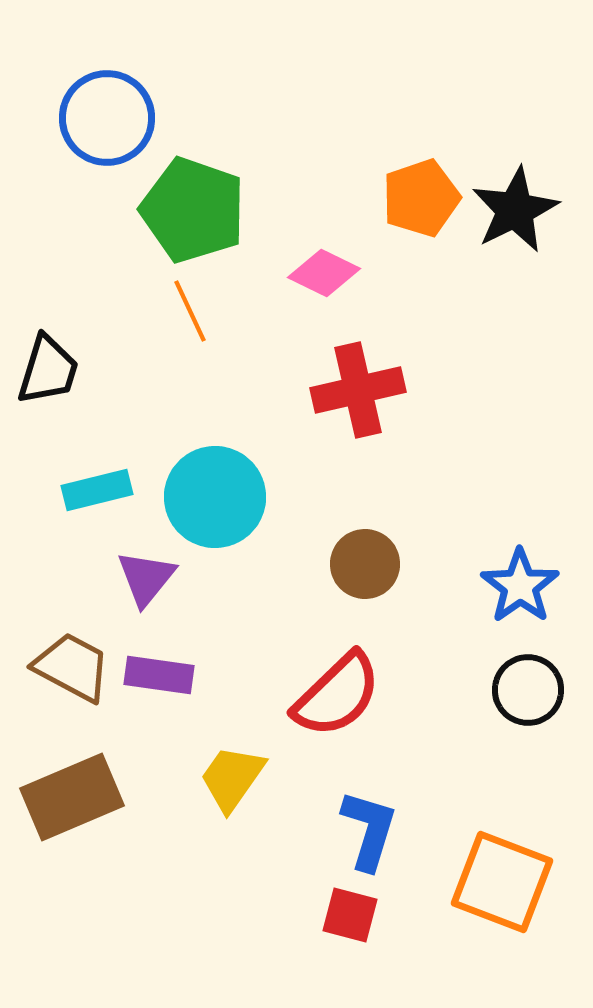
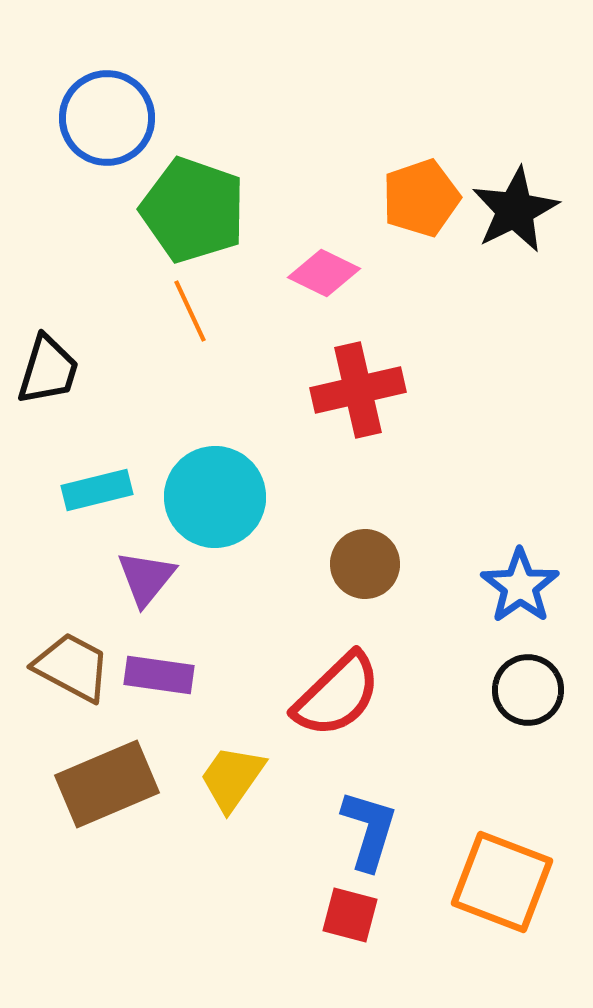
brown rectangle: moved 35 px right, 13 px up
